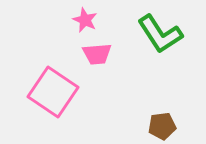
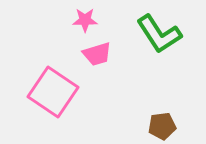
pink star: rotated 25 degrees counterclockwise
green L-shape: moved 1 px left
pink trapezoid: rotated 12 degrees counterclockwise
